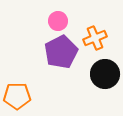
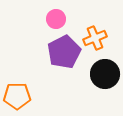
pink circle: moved 2 px left, 2 px up
purple pentagon: moved 3 px right
